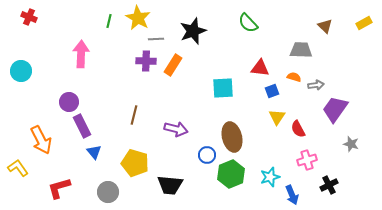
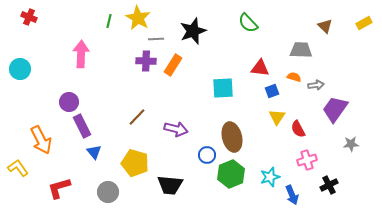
cyan circle: moved 1 px left, 2 px up
brown line: moved 3 px right, 2 px down; rotated 30 degrees clockwise
gray star: rotated 21 degrees counterclockwise
